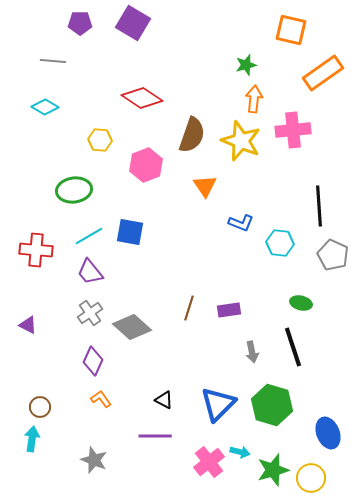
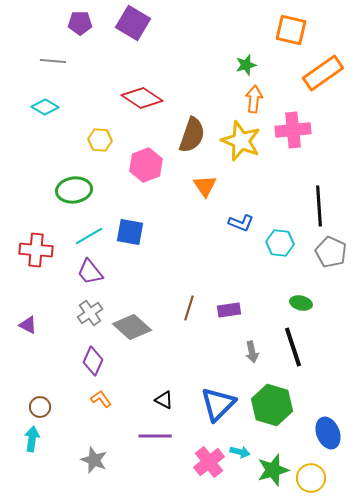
gray pentagon at (333, 255): moved 2 px left, 3 px up
